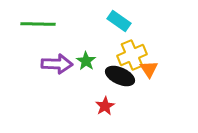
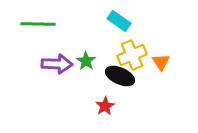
orange triangle: moved 12 px right, 7 px up
